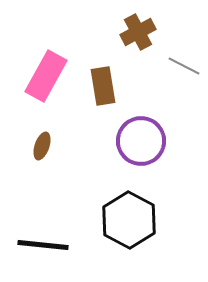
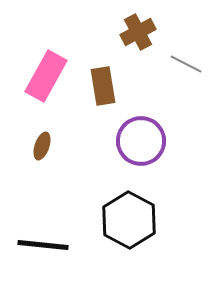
gray line: moved 2 px right, 2 px up
